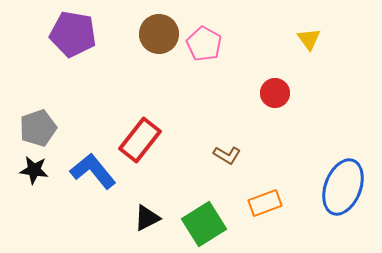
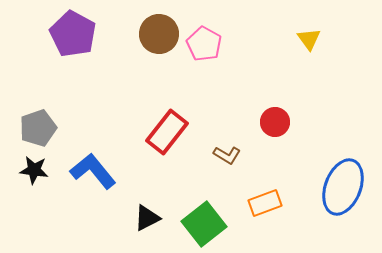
purple pentagon: rotated 18 degrees clockwise
red circle: moved 29 px down
red rectangle: moved 27 px right, 8 px up
green square: rotated 6 degrees counterclockwise
